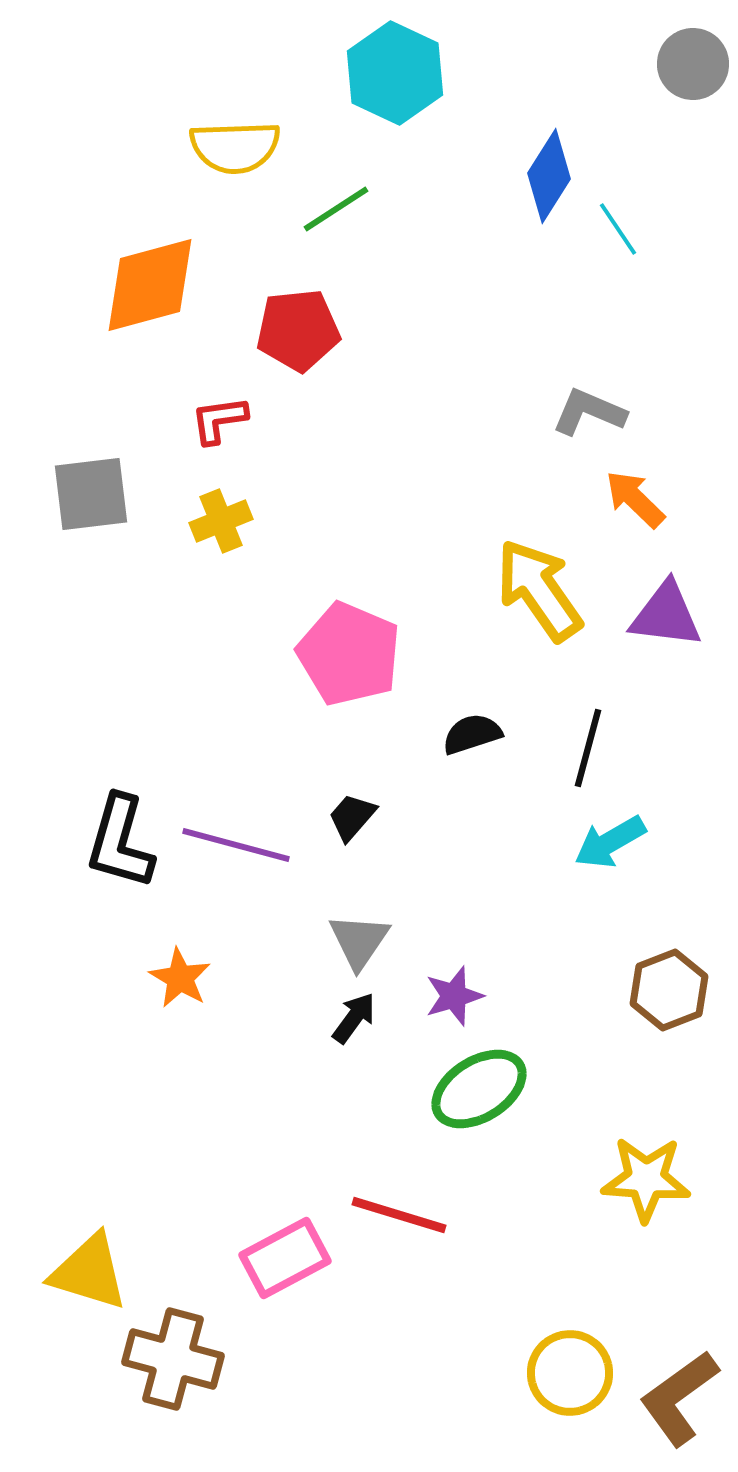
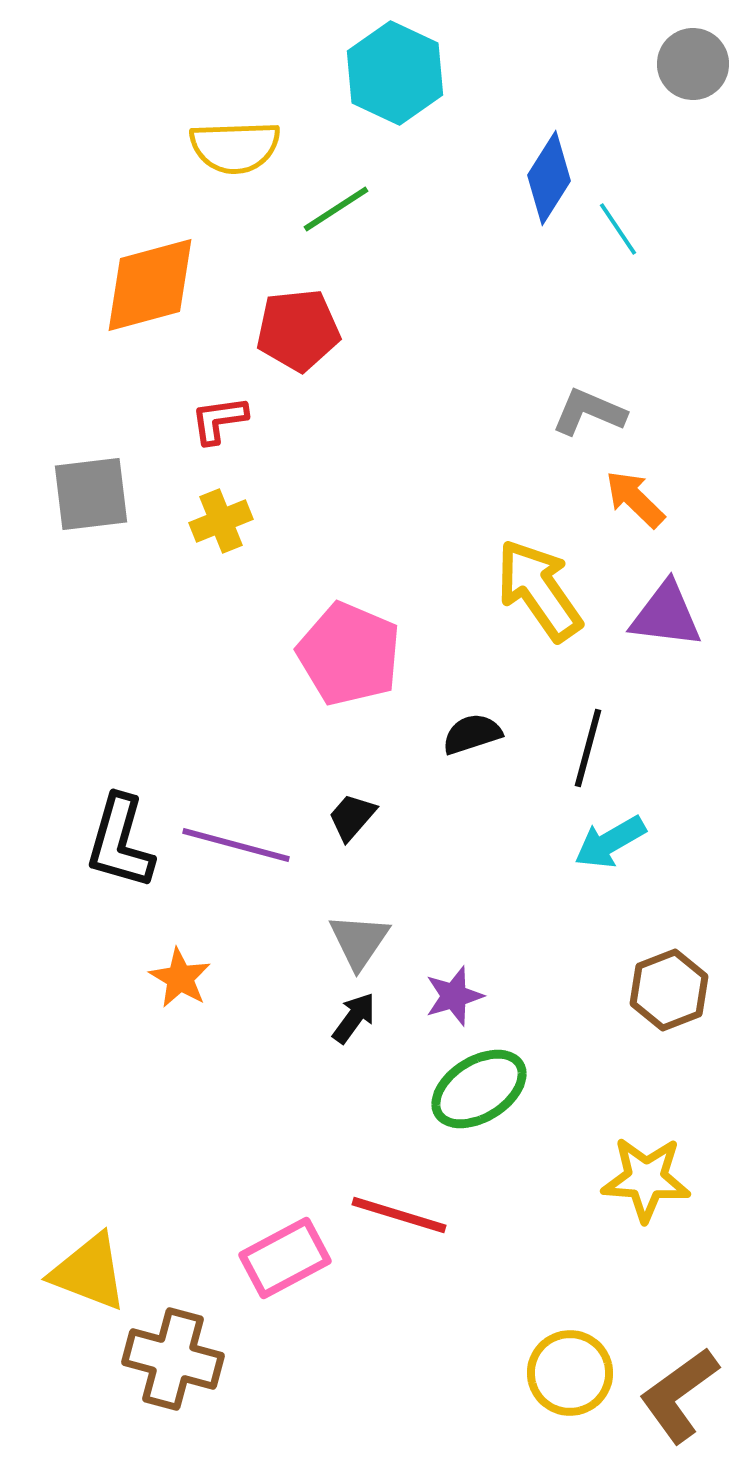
blue diamond: moved 2 px down
yellow triangle: rotated 4 degrees clockwise
brown L-shape: moved 3 px up
